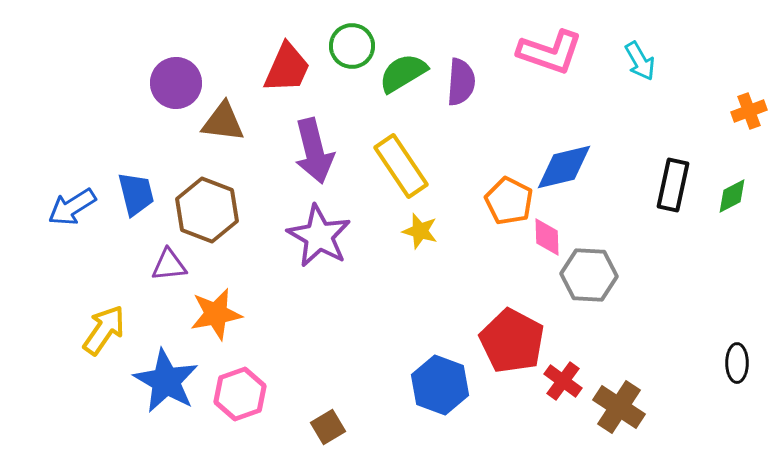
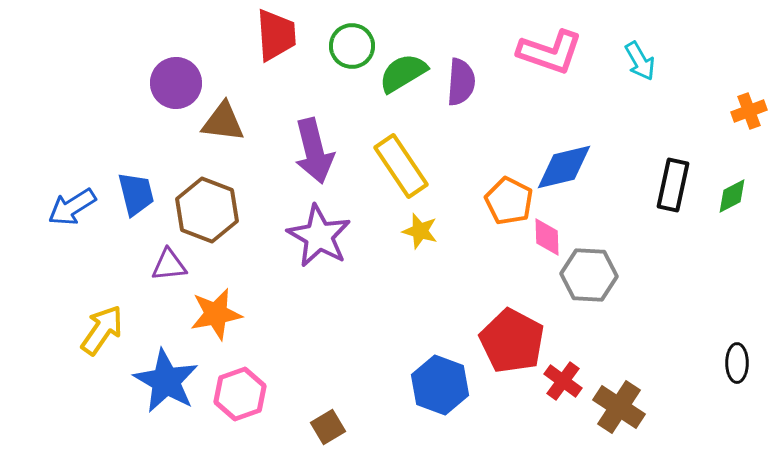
red trapezoid: moved 11 px left, 33 px up; rotated 28 degrees counterclockwise
yellow arrow: moved 2 px left
